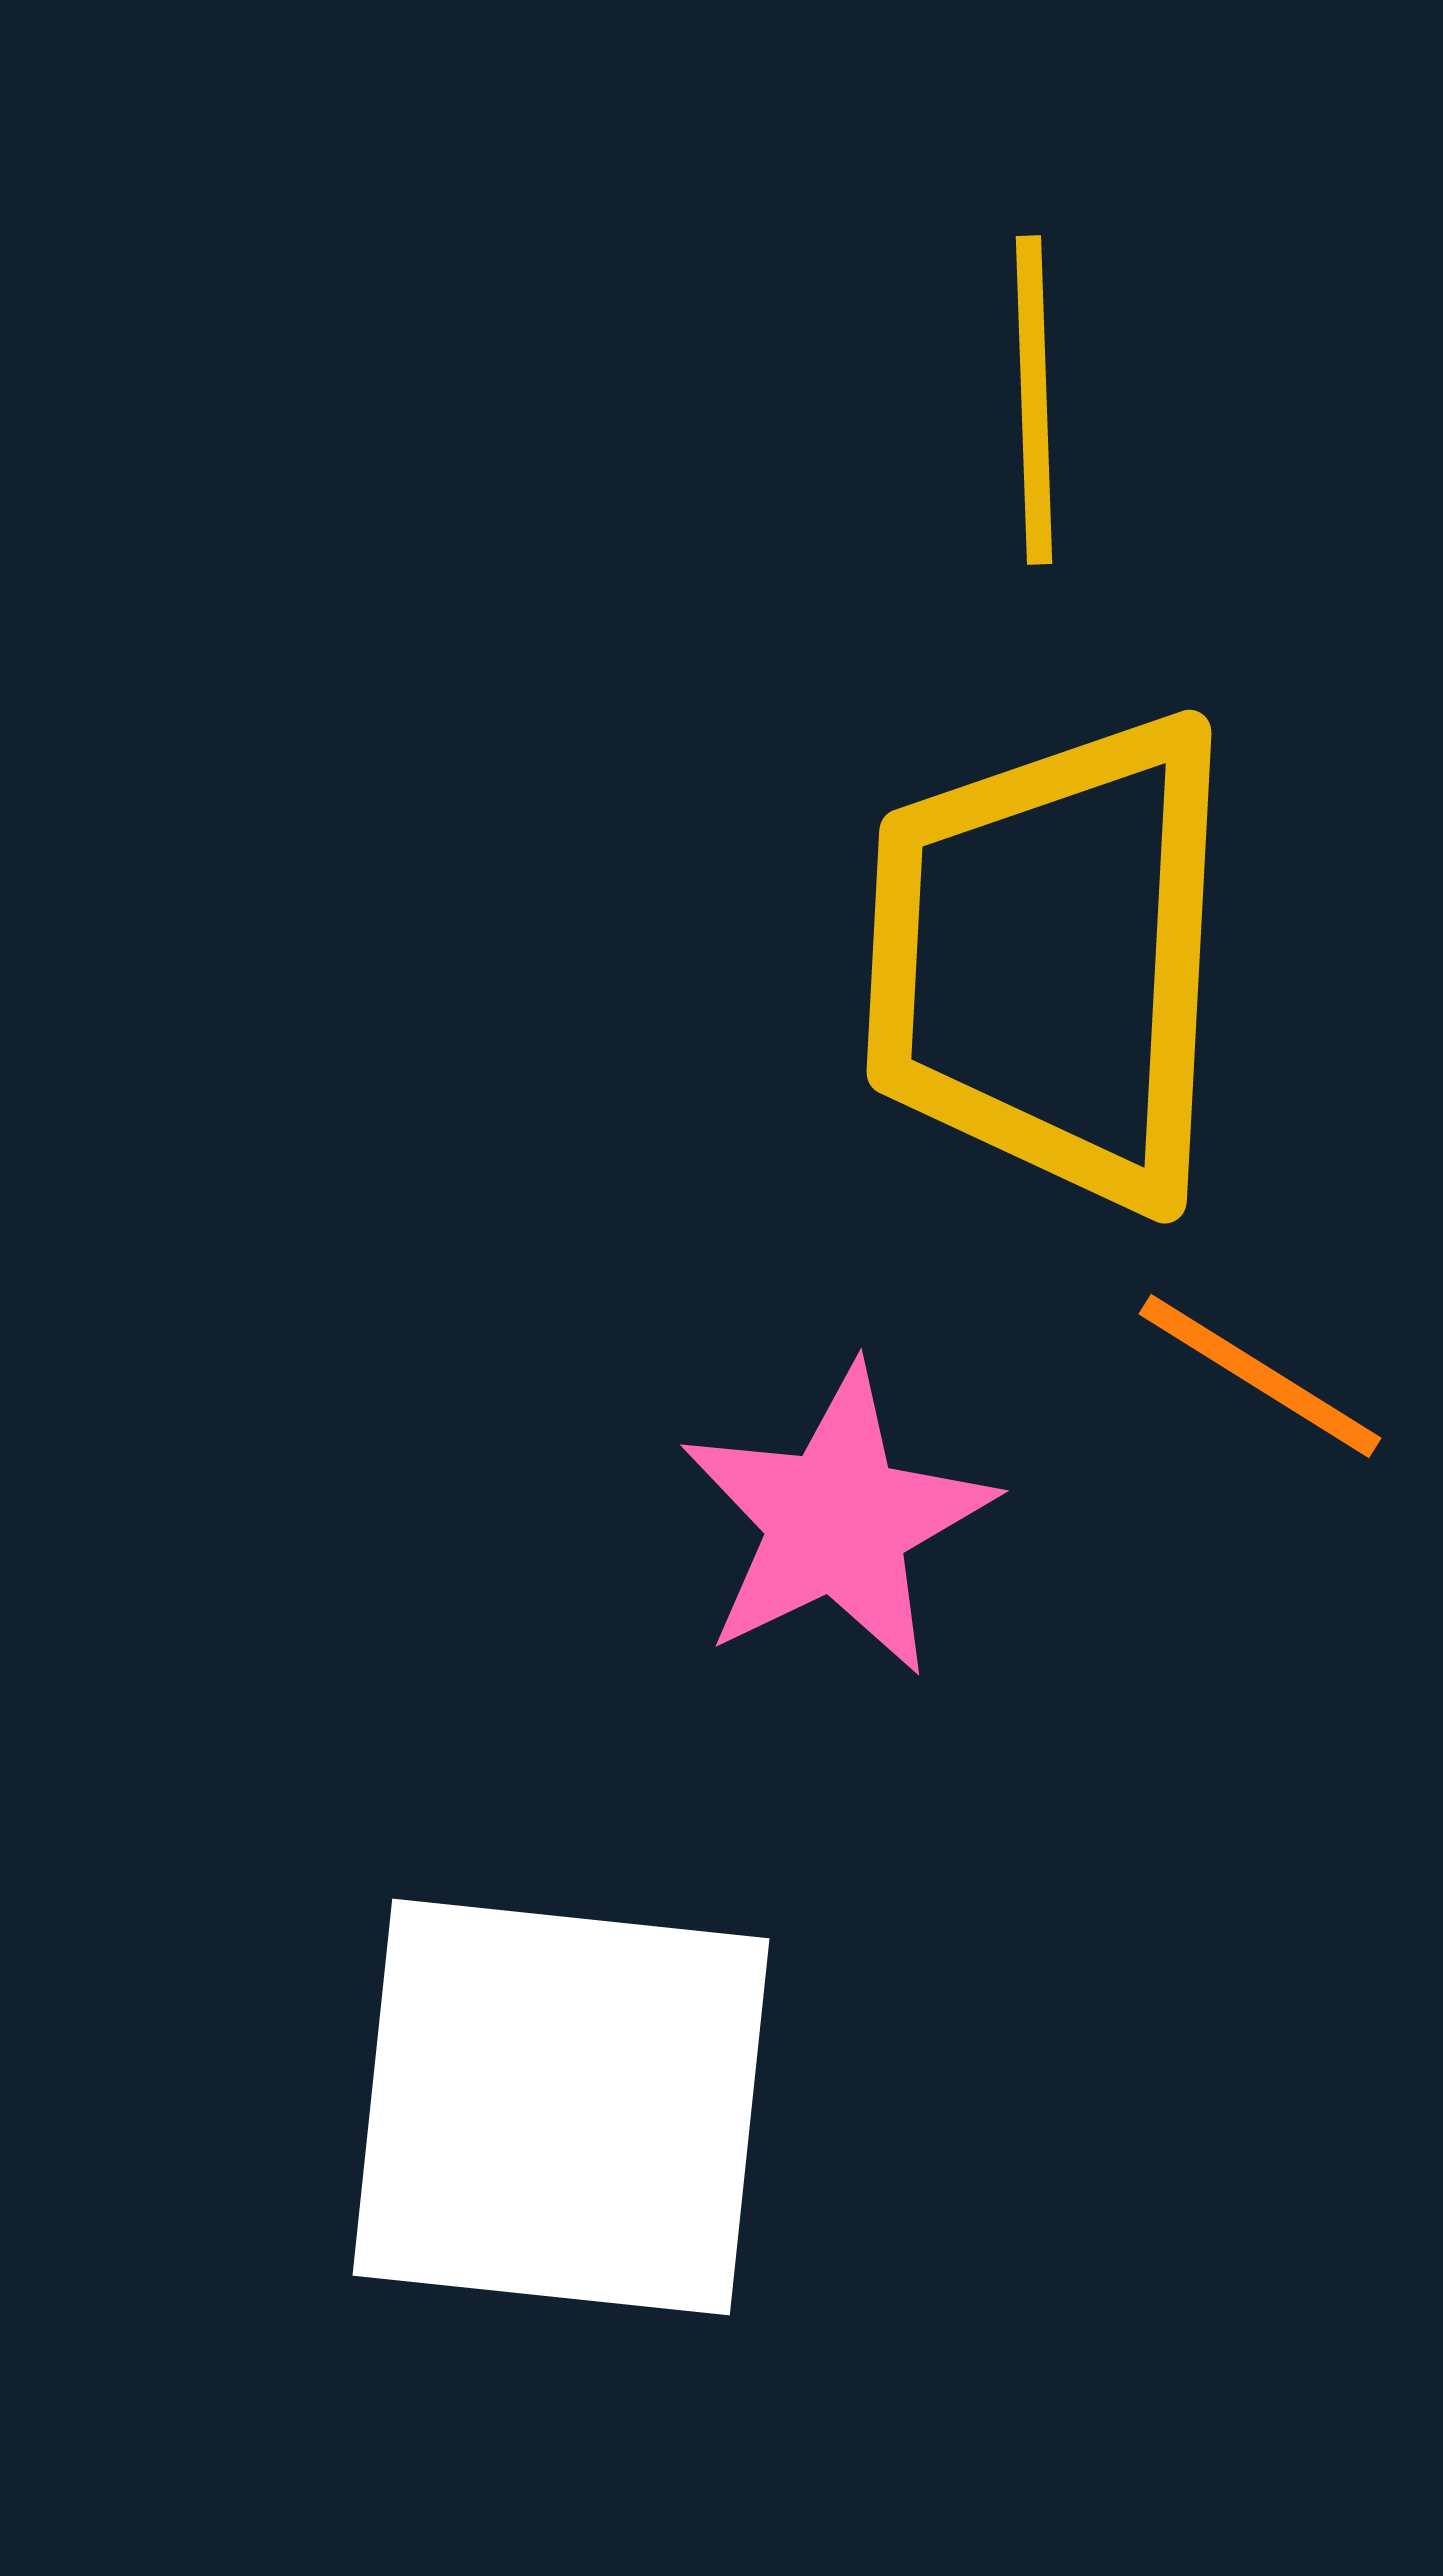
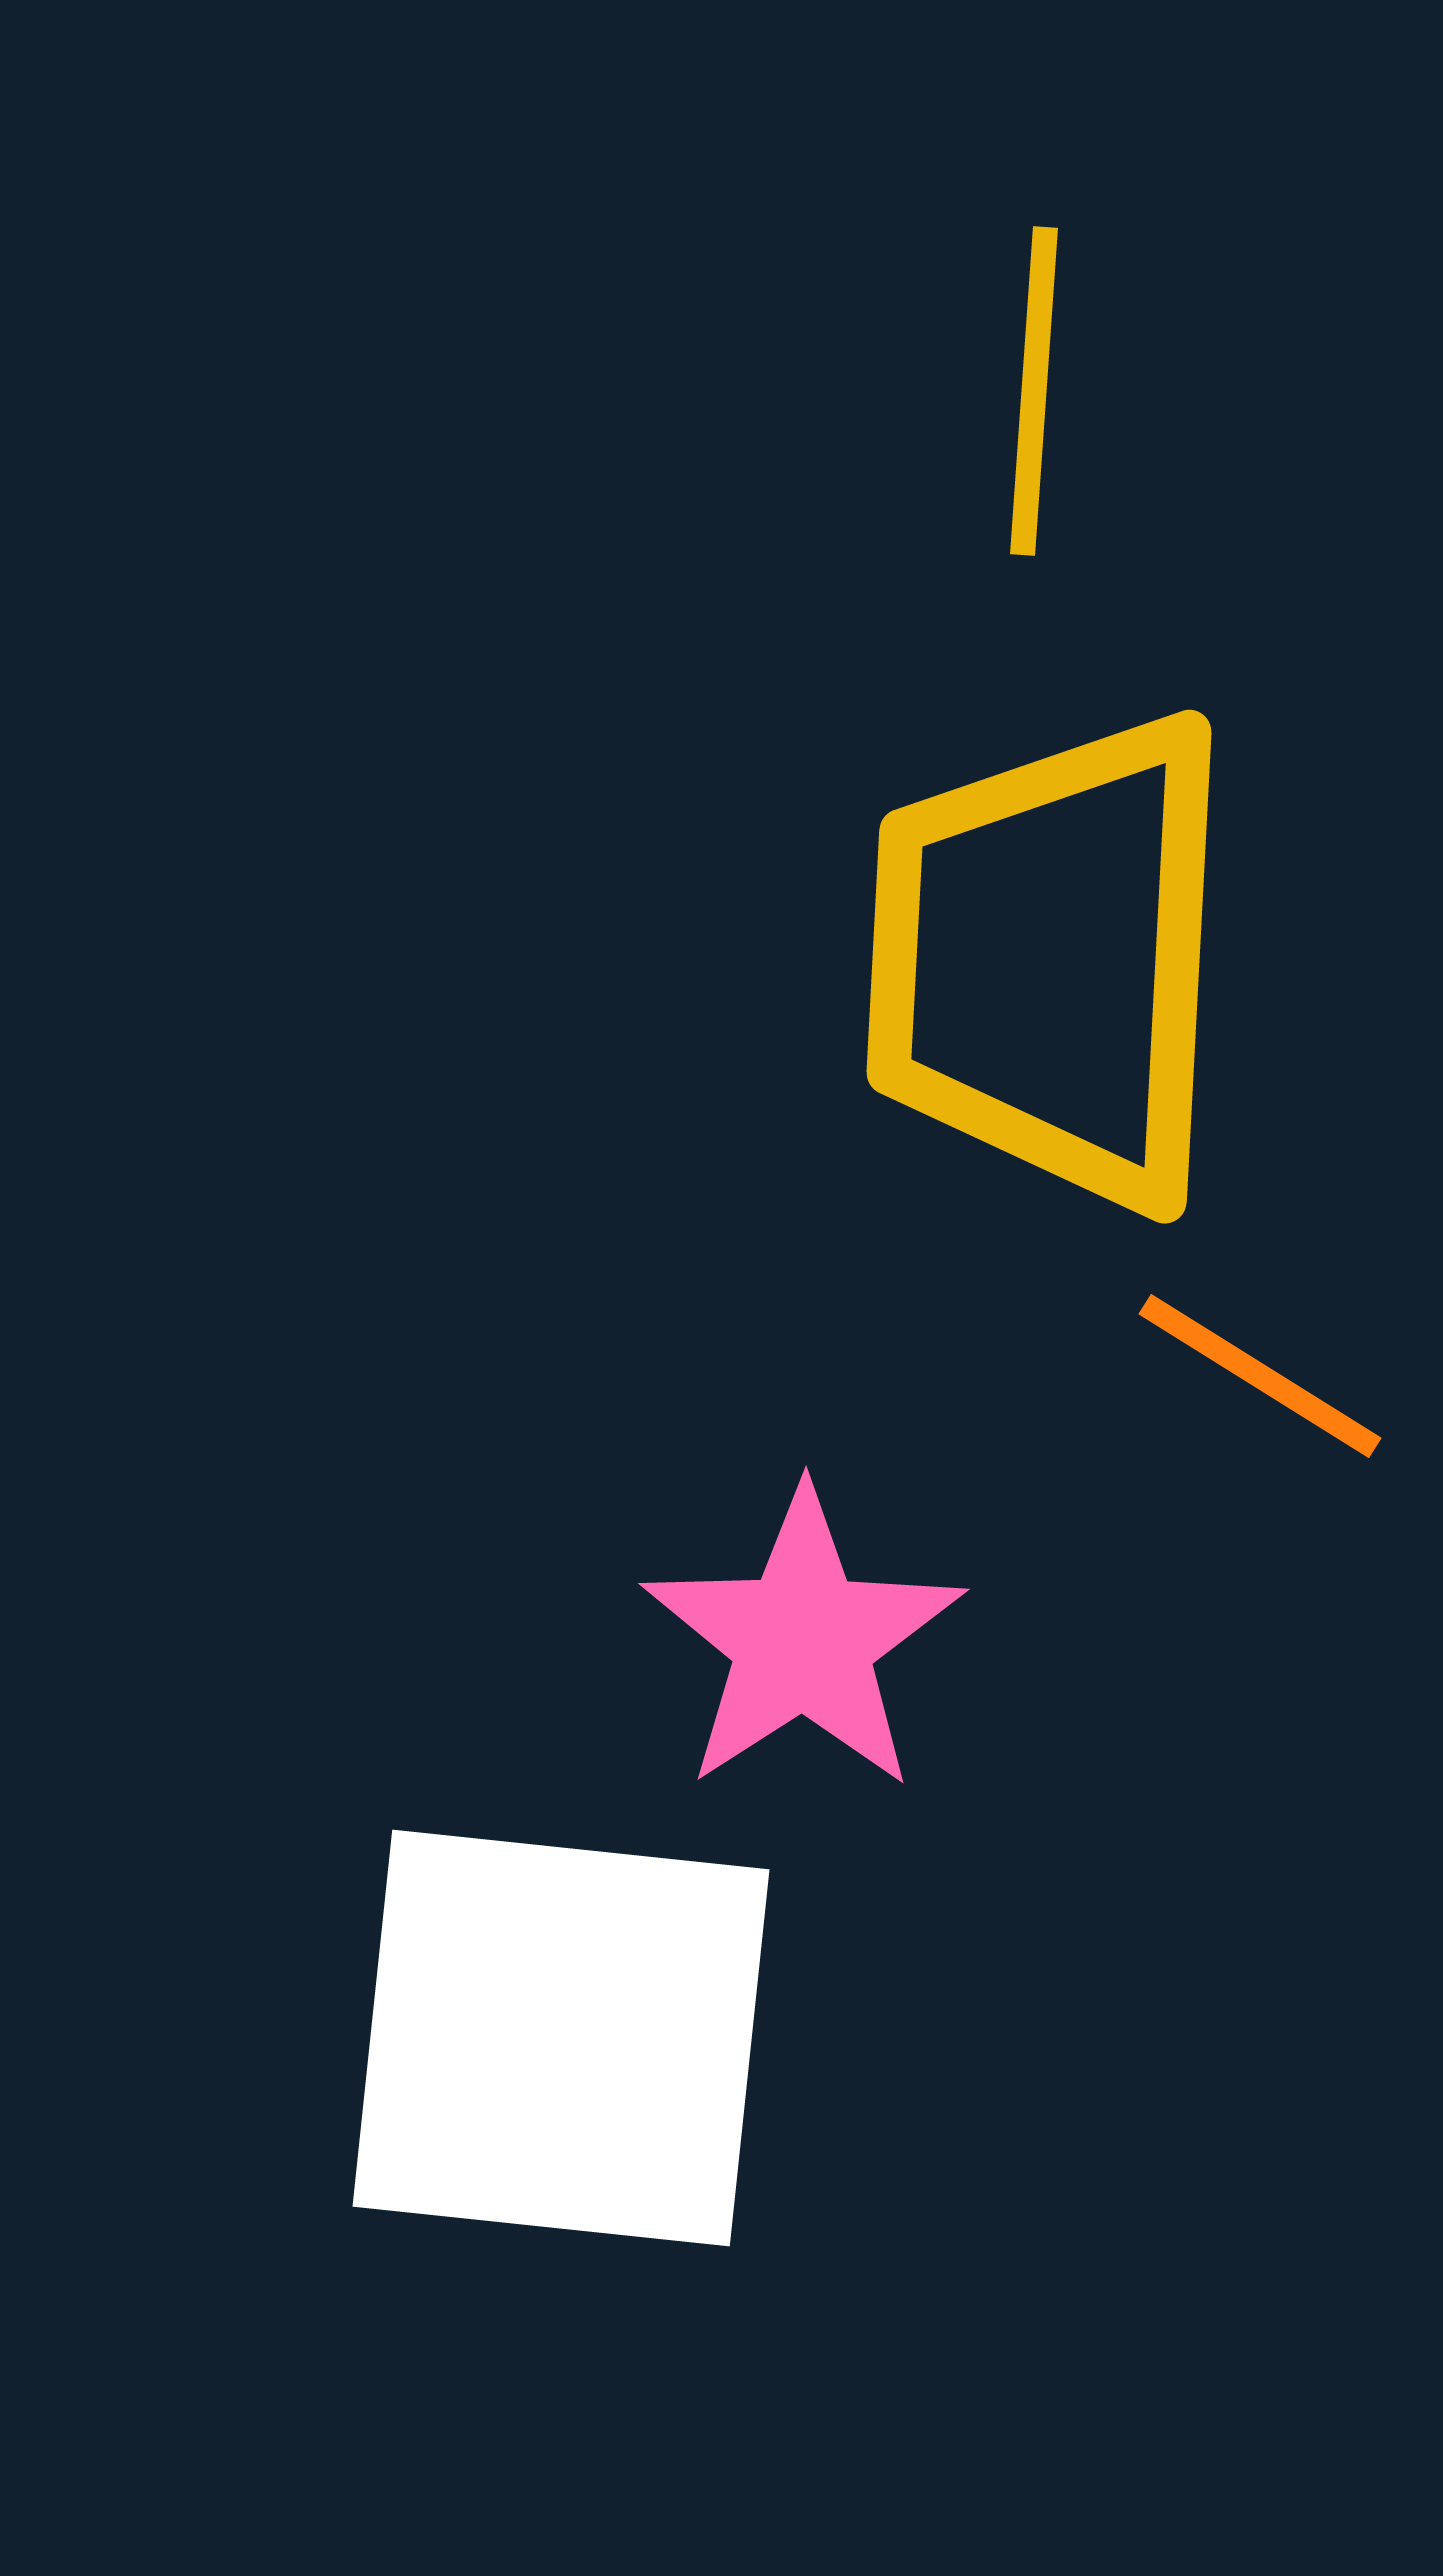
yellow line: moved 9 px up; rotated 6 degrees clockwise
pink star: moved 34 px left, 119 px down; rotated 7 degrees counterclockwise
white square: moved 69 px up
